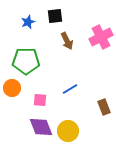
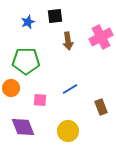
brown arrow: moved 1 px right; rotated 18 degrees clockwise
orange circle: moved 1 px left
brown rectangle: moved 3 px left
purple diamond: moved 18 px left
